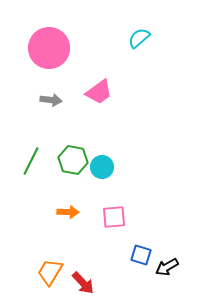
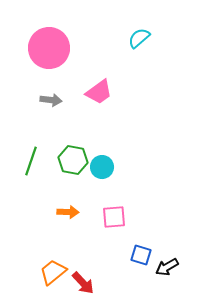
green line: rotated 8 degrees counterclockwise
orange trapezoid: moved 3 px right; rotated 20 degrees clockwise
